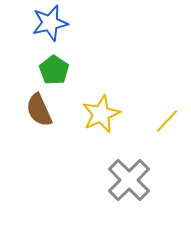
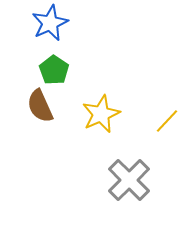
blue star: rotated 12 degrees counterclockwise
brown semicircle: moved 1 px right, 4 px up
